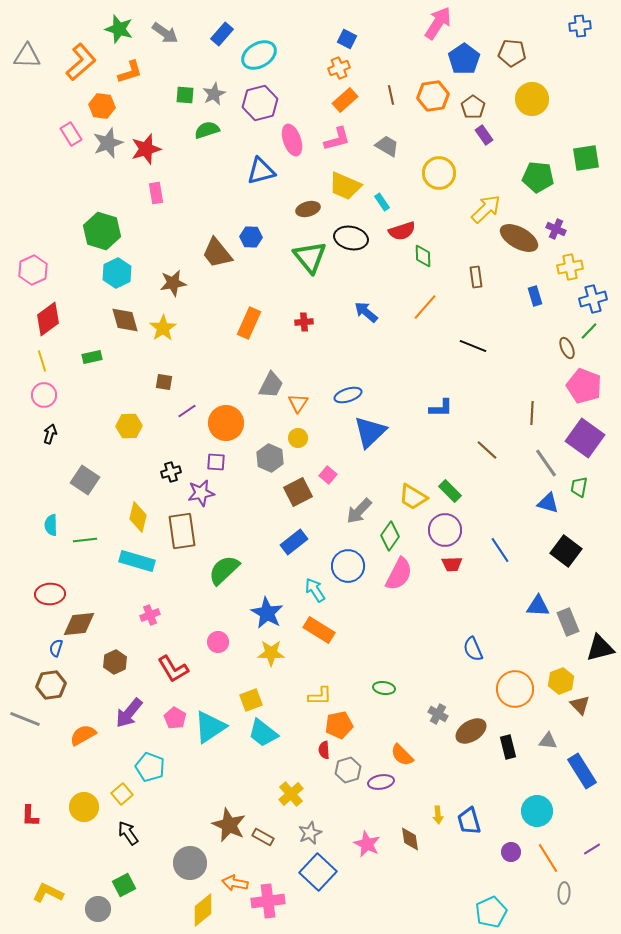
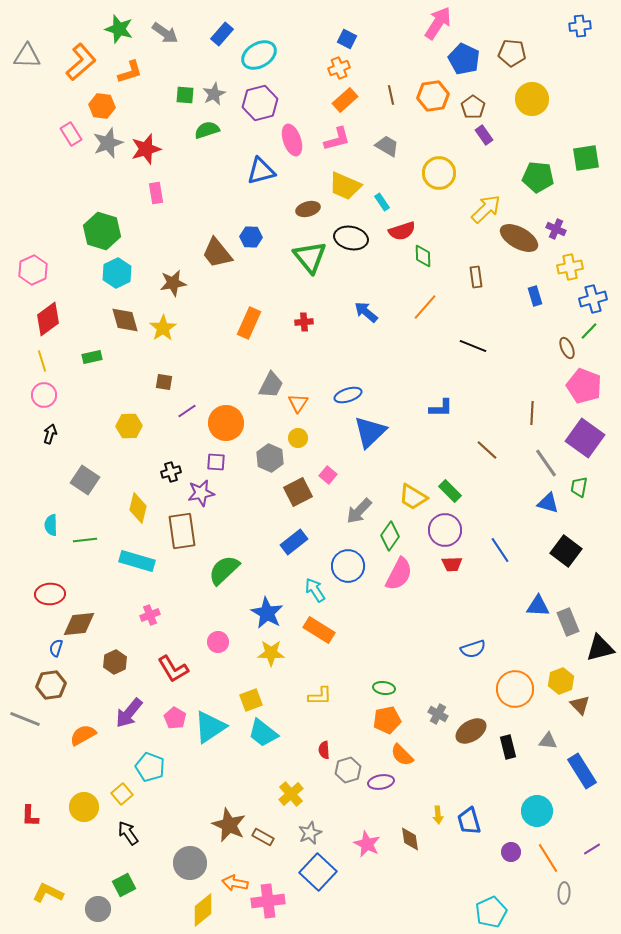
blue pentagon at (464, 59): rotated 12 degrees counterclockwise
yellow diamond at (138, 517): moved 9 px up
blue semicircle at (473, 649): rotated 85 degrees counterclockwise
orange pentagon at (339, 725): moved 48 px right, 5 px up
